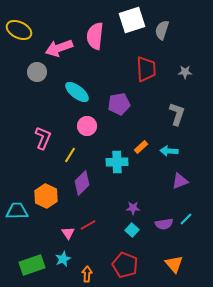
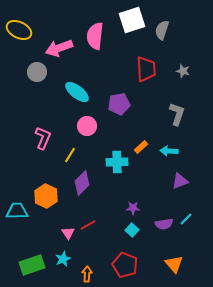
gray star: moved 2 px left, 1 px up; rotated 16 degrees clockwise
